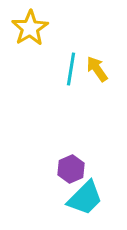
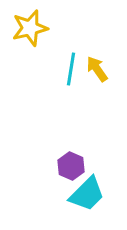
yellow star: rotated 18 degrees clockwise
purple hexagon: moved 3 px up; rotated 12 degrees counterclockwise
cyan trapezoid: moved 2 px right, 4 px up
